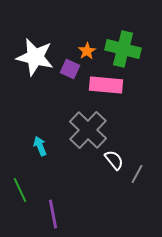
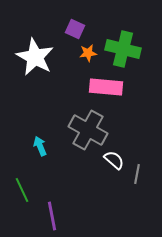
orange star: moved 1 px right, 2 px down; rotated 24 degrees clockwise
white star: rotated 15 degrees clockwise
purple square: moved 5 px right, 40 px up
pink rectangle: moved 2 px down
gray cross: rotated 15 degrees counterclockwise
white semicircle: rotated 10 degrees counterclockwise
gray line: rotated 18 degrees counterclockwise
green line: moved 2 px right
purple line: moved 1 px left, 2 px down
